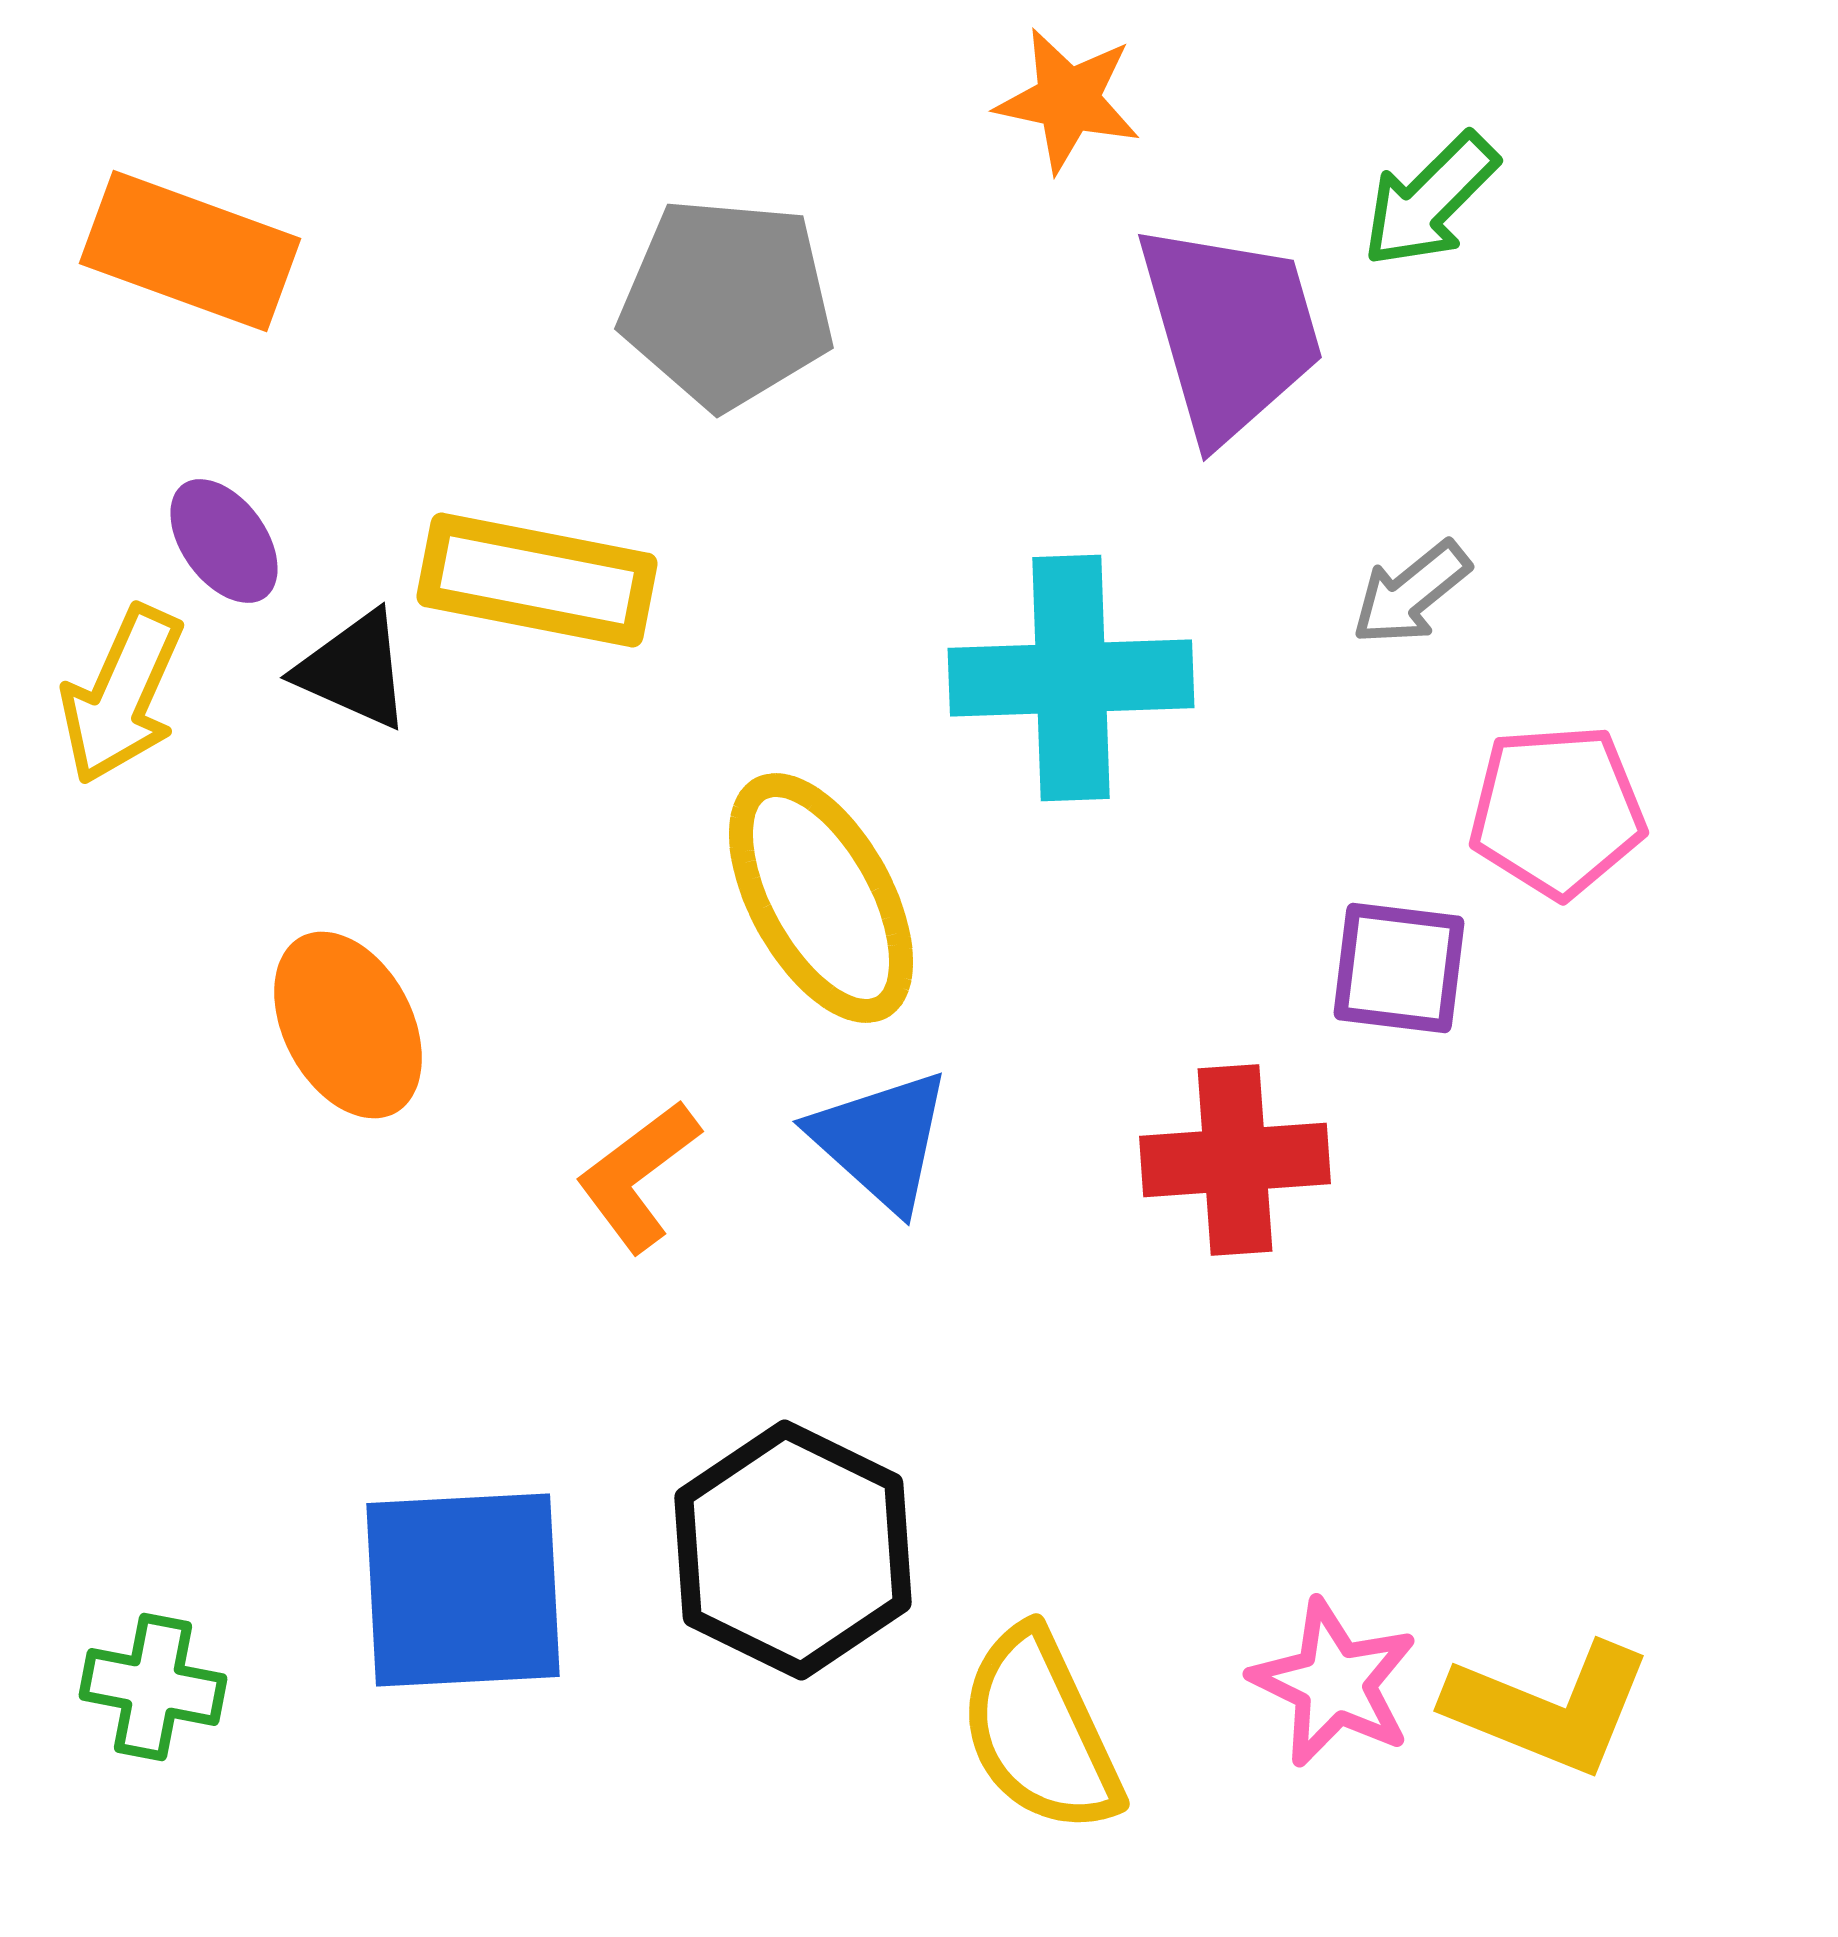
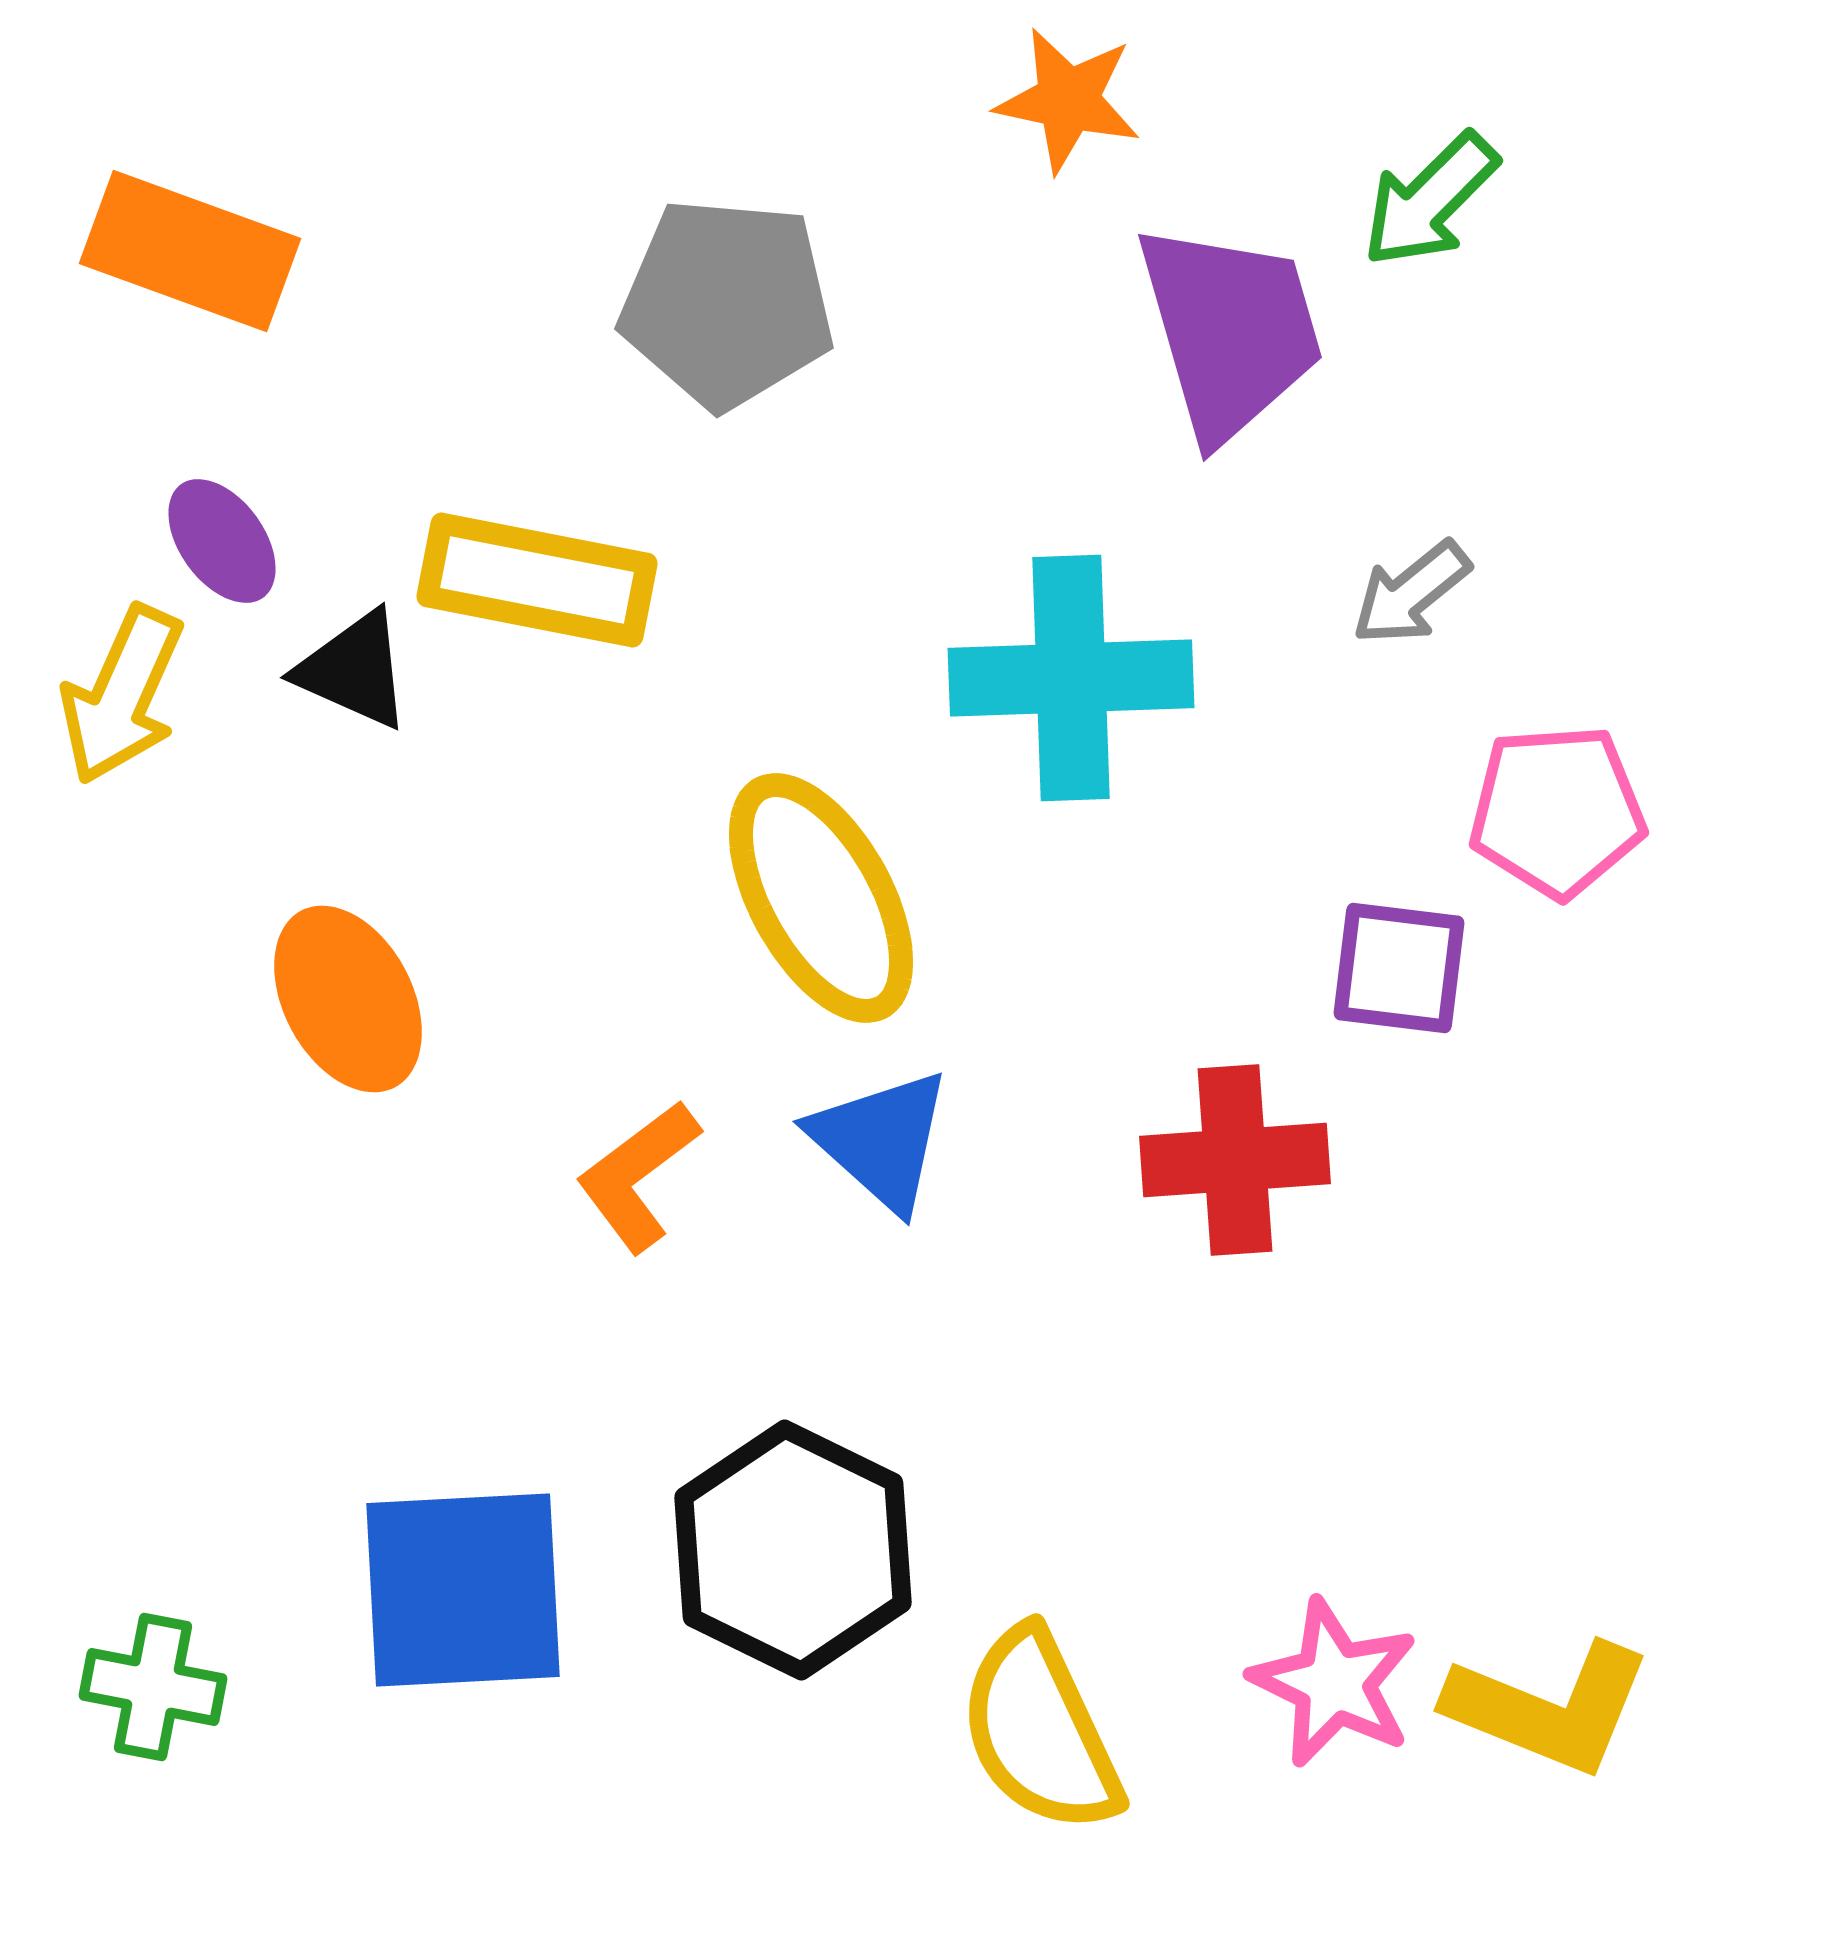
purple ellipse: moved 2 px left
orange ellipse: moved 26 px up
